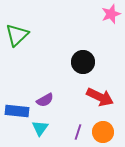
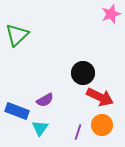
black circle: moved 11 px down
blue rectangle: rotated 15 degrees clockwise
orange circle: moved 1 px left, 7 px up
